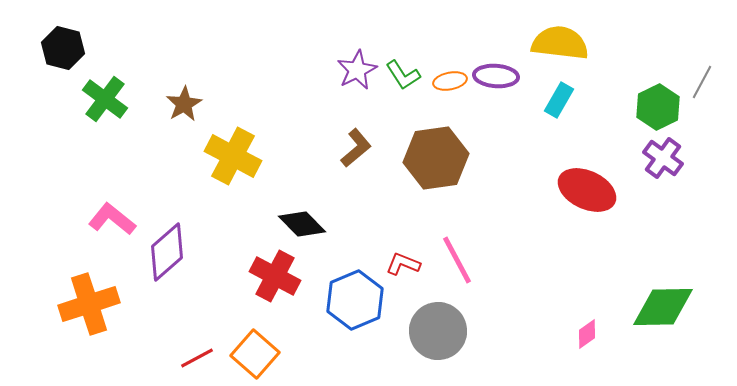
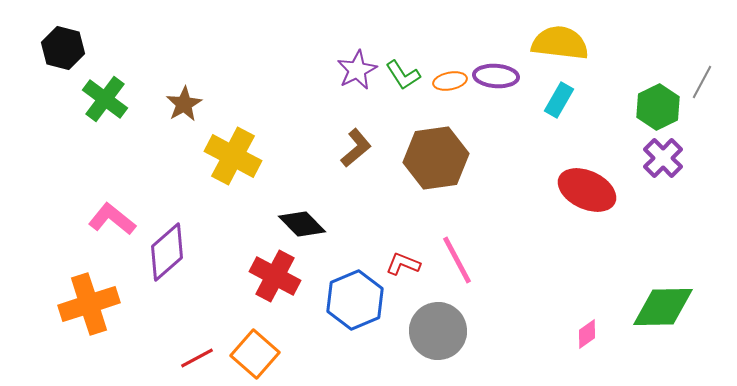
purple cross: rotated 9 degrees clockwise
